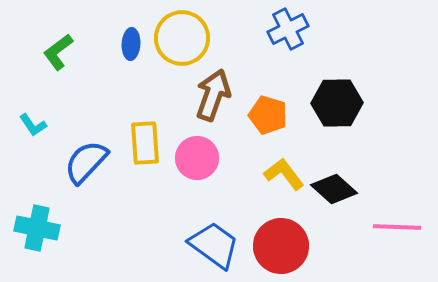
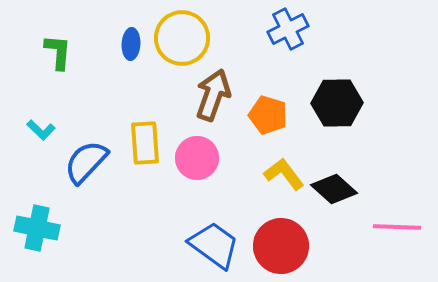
green L-shape: rotated 132 degrees clockwise
cyan L-shape: moved 8 px right, 5 px down; rotated 12 degrees counterclockwise
